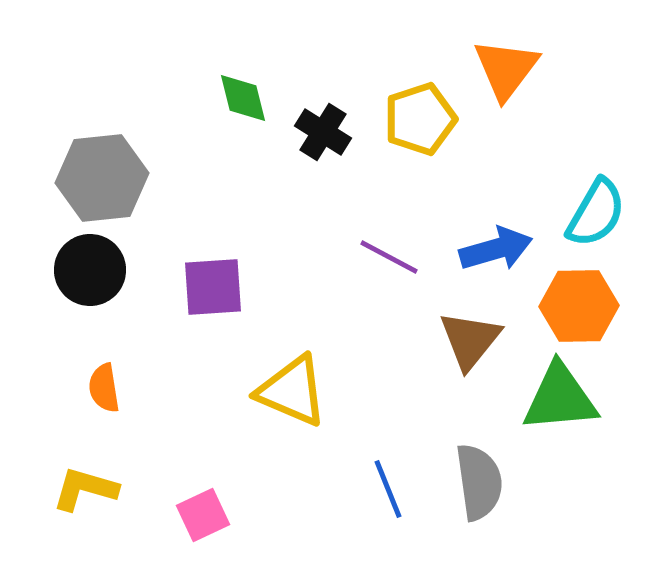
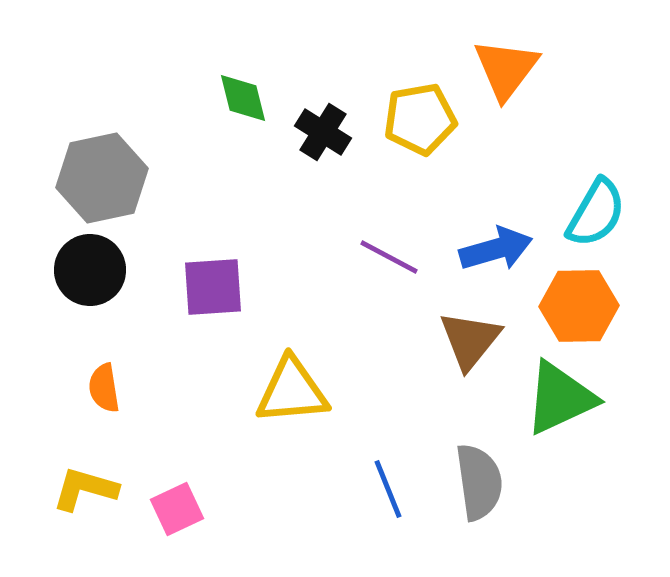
yellow pentagon: rotated 8 degrees clockwise
gray hexagon: rotated 6 degrees counterclockwise
yellow triangle: rotated 28 degrees counterclockwise
green triangle: rotated 20 degrees counterclockwise
pink square: moved 26 px left, 6 px up
